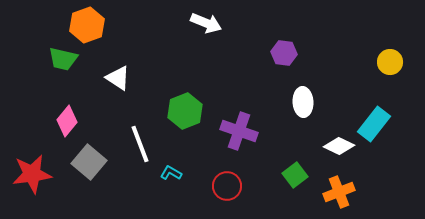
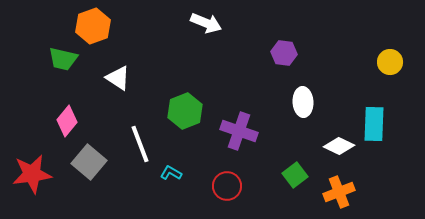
orange hexagon: moved 6 px right, 1 px down
cyan rectangle: rotated 36 degrees counterclockwise
